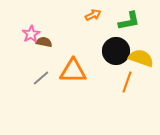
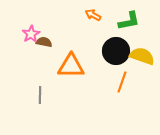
orange arrow: rotated 126 degrees counterclockwise
yellow semicircle: moved 1 px right, 2 px up
orange triangle: moved 2 px left, 5 px up
gray line: moved 1 px left, 17 px down; rotated 48 degrees counterclockwise
orange line: moved 5 px left
